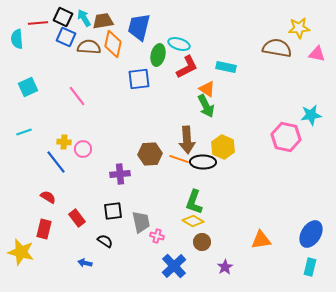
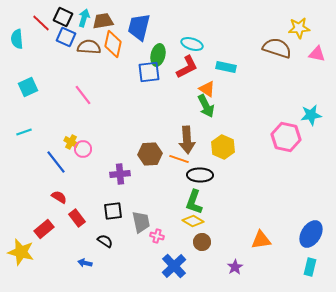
cyan arrow at (84, 18): rotated 48 degrees clockwise
red line at (38, 23): moved 3 px right; rotated 48 degrees clockwise
cyan ellipse at (179, 44): moved 13 px right
brown semicircle at (277, 48): rotated 8 degrees clockwise
blue square at (139, 79): moved 10 px right, 7 px up
pink line at (77, 96): moved 6 px right, 1 px up
yellow cross at (64, 142): moved 7 px right; rotated 24 degrees clockwise
black ellipse at (203, 162): moved 3 px left, 13 px down
red semicircle at (48, 197): moved 11 px right
red rectangle at (44, 229): rotated 36 degrees clockwise
purple star at (225, 267): moved 10 px right
